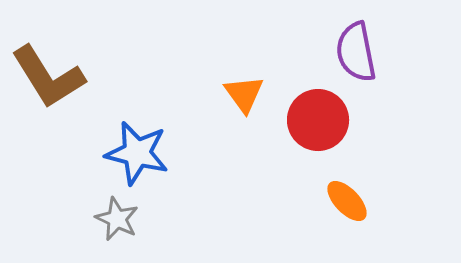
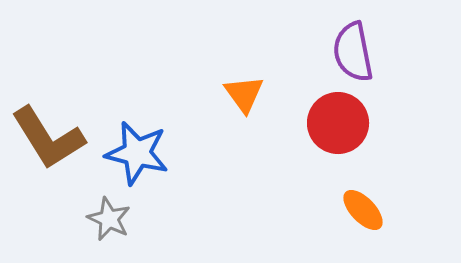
purple semicircle: moved 3 px left
brown L-shape: moved 61 px down
red circle: moved 20 px right, 3 px down
orange ellipse: moved 16 px right, 9 px down
gray star: moved 8 px left
